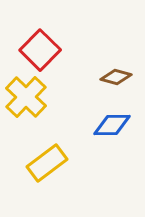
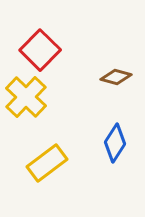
blue diamond: moved 3 px right, 18 px down; rotated 57 degrees counterclockwise
